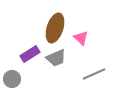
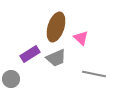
brown ellipse: moved 1 px right, 1 px up
gray line: rotated 35 degrees clockwise
gray circle: moved 1 px left
